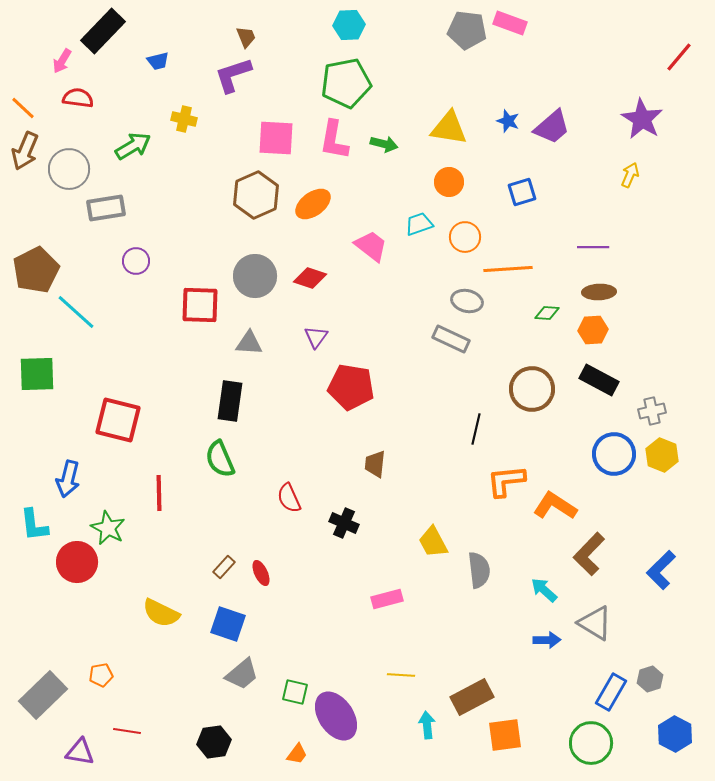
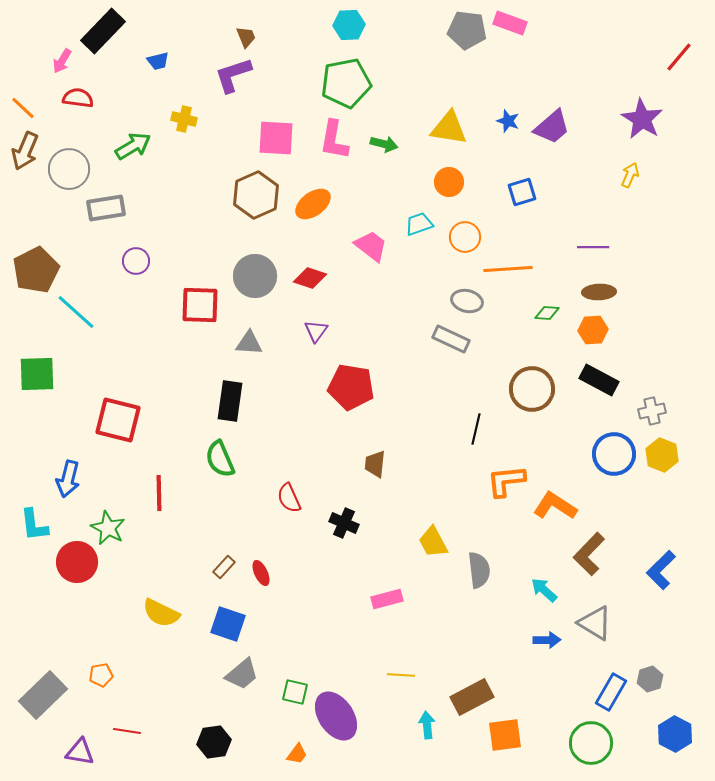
purple triangle at (316, 337): moved 6 px up
